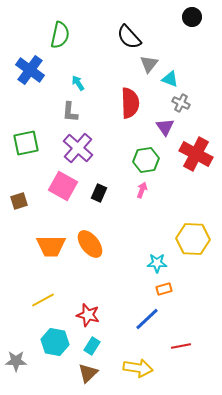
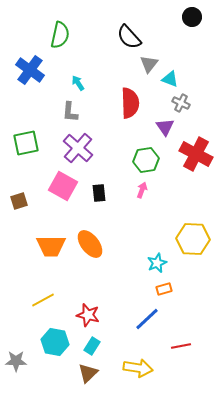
black rectangle: rotated 30 degrees counterclockwise
cyan star: rotated 24 degrees counterclockwise
